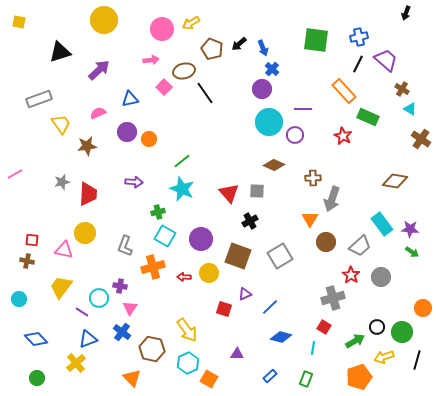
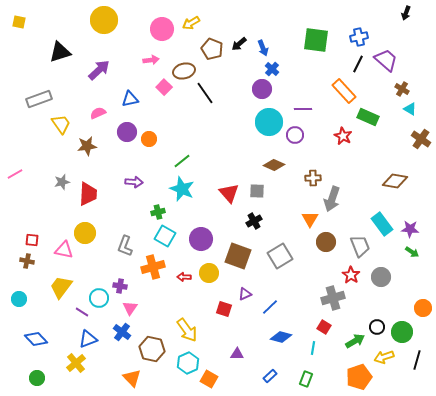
black cross at (250, 221): moved 4 px right
gray trapezoid at (360, 246): rotated 70 degrees counterclockwise
